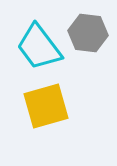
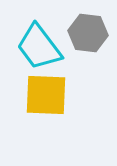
yellow square: moved 11 px up; rotated 18 degrees clockwise
